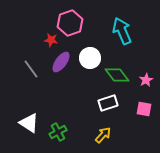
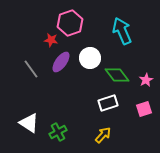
pink square: rotated 28 degrees counterclockwise
